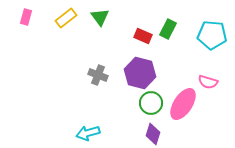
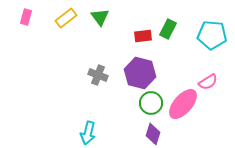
red rectangle: rotated 30 degrees counterclockwise
pink semicircle: rotated 48 degrees counterclockwise
pink ellipse: rotated 8 degrees clockwise
cyan arrow: rotated 60 degrees counterclockwise
